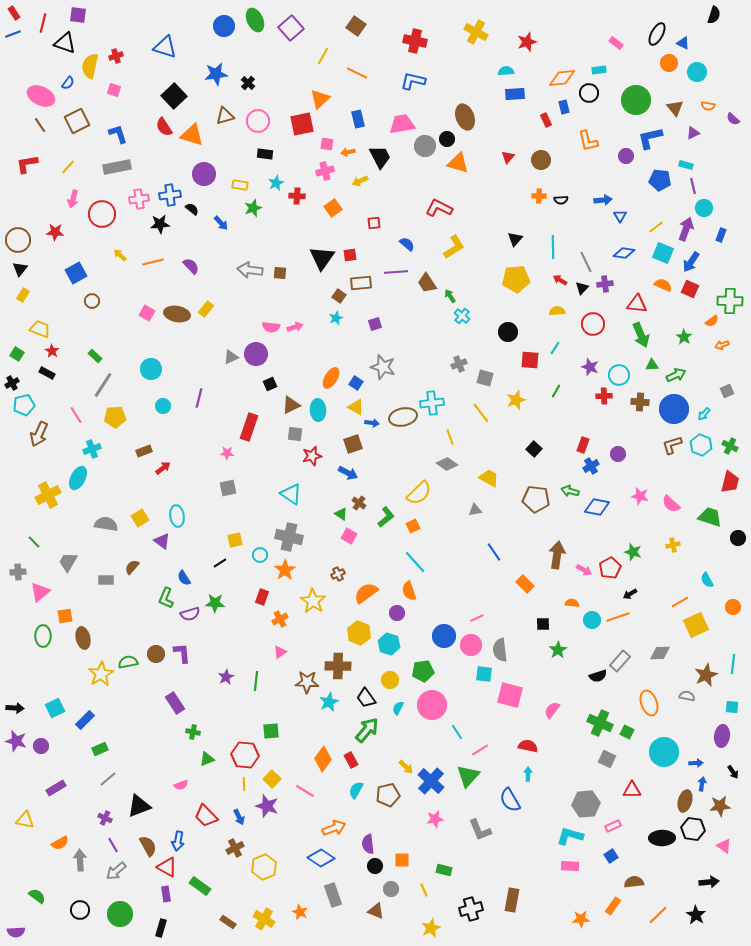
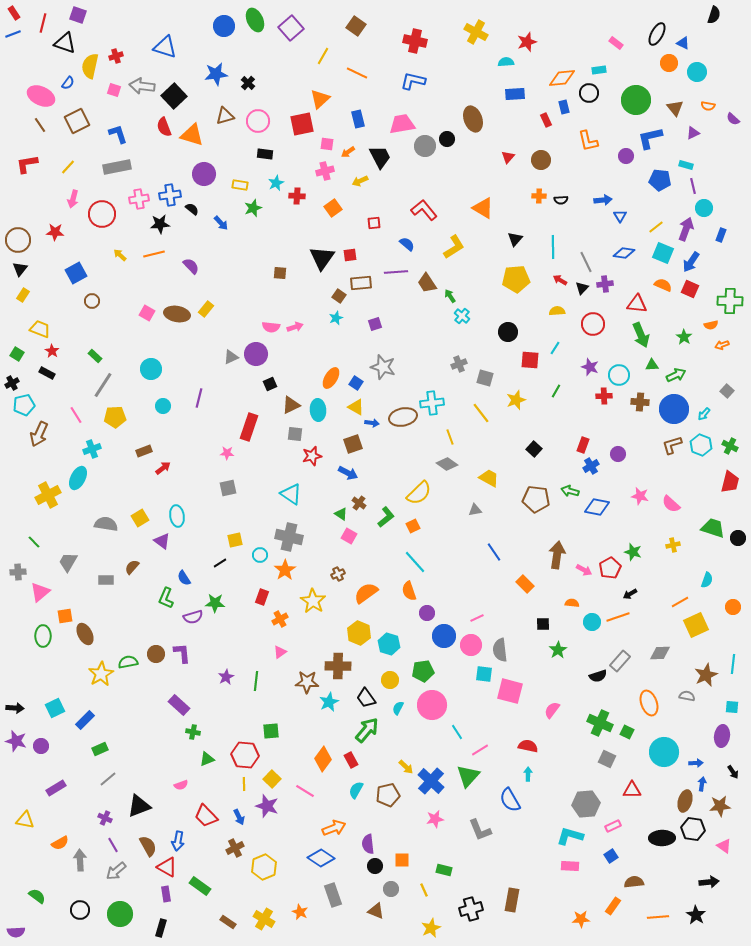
purple square at (78, 15): rotated 12 degrees clockwise
cyan semicircle at (506, 71): moved 9 px up
brown ellipse at (465, 117): moved 8 px right, 2 px down
red semicircle at (164, 127): rotated 12 degrees clockwise
orange arrow at (348, 152): rotated 24 degrees counterclockwise
orange triangle at (458, 163): moved 25 px right, 45 px down; rotated 15 degrees clockwise
red L-shape at (439, 208): moved 15 px left, 2 px down; rotated 24 degrees clockwise
orange line at (153, 262): moved 1 px right, 8 px up
gray arrow at (250, 270): moved 108 px left, 184 px up
orange semicircle at (712, 321): moved 1 px left, 4 px down; rotated 24 degrees clockwise
gray square at (727, 391): rotated 24 degrees counterclockwise
green trapezoid at (710, 517): moved 3 px right, 11 px down
cyan semicircle at (707, 580): rotated 133 degrees counterclockwise
purple circle at (397, 613): moved 30 px right
purple semicircle at (190, 614): moved 3 px right, 3 px down
cyan circle at (592, 620): moved 2 px down
brown ellipse at (83, 638): moved 2 px right, 4 px up; rotated 15 degrees counterclockwise
pink square at (510, 695): moved 4 px up
purple rectangle at (175, 703): moved 4 px right, 2 px down; rotated 15 degrees counterclockwise
orange line at (658, 915): moved 2 px down; rotated 40 degrees clockwise
